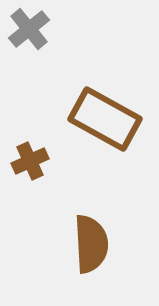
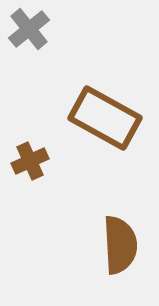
brown rectangle: moved 1 px up
brown semicircle: moved 29 px right, 1 px down
